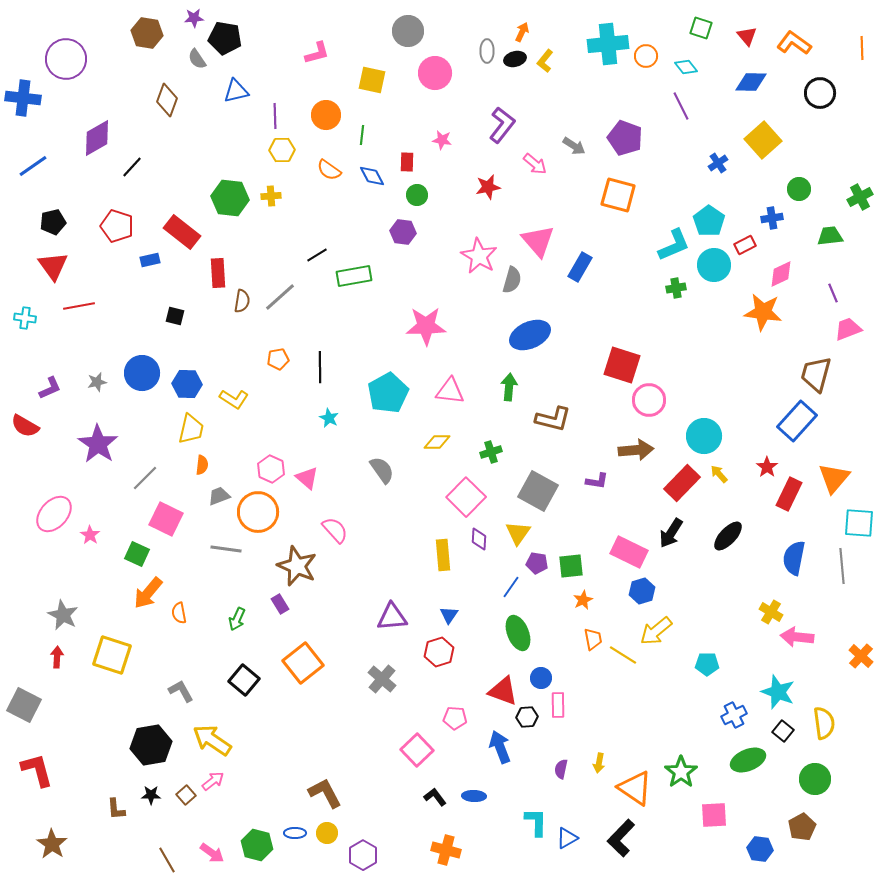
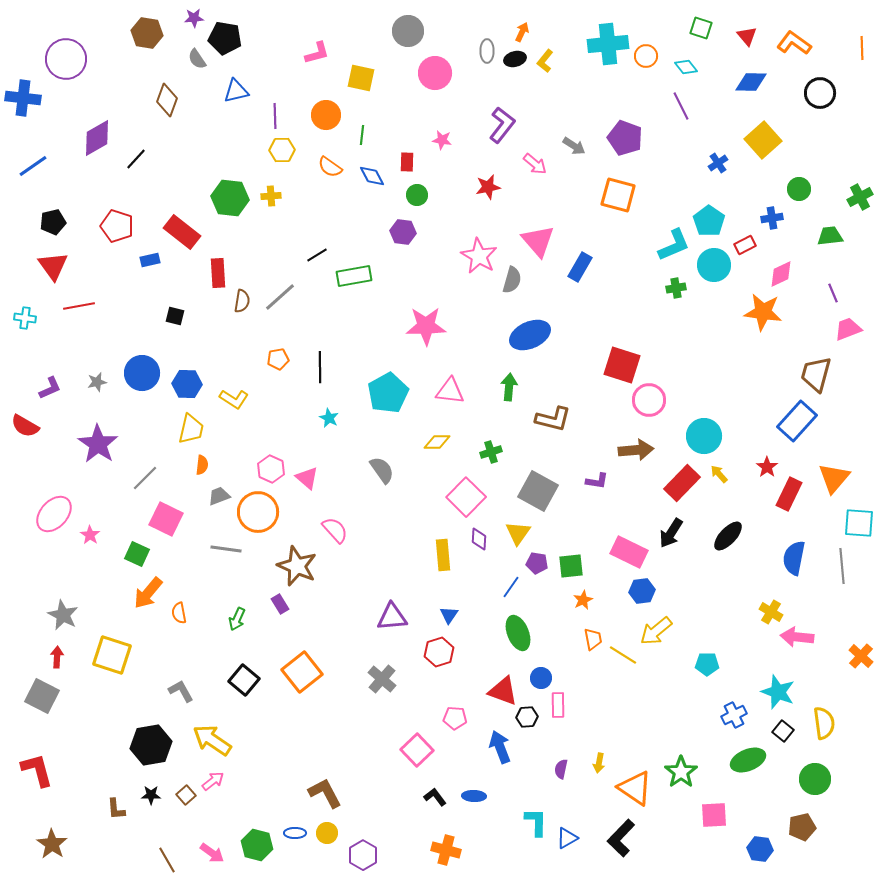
yellow square at (372, 80): moved 11 px left, 2 px up
black line at (132, 167): moved 4 px right, 8 px up
orange semicircle at (329, 170): moved 1 px right, 3 px up
blue hexagon at (642, 591): rotated 10 degrees clockwise
orange square at (303, 663): moved 1 px left, 9 px down
gray square at (24, 705): moved 18 px right, 9 px up
brown pentagon at (802, 827): rotated 16 degrees clockwise
